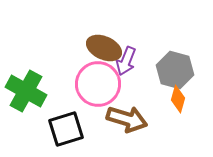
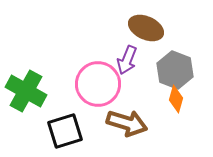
brown ellipse: moved 42 px right, 20 px up
purple arrow: moved 1 px right, 1 px up
gray hexagon: rotated 6 degrees clockwise
orange diamond: moved 2 px left
brown arrow: moved 4 px down
black square: moved 1 px left, 2 px down
